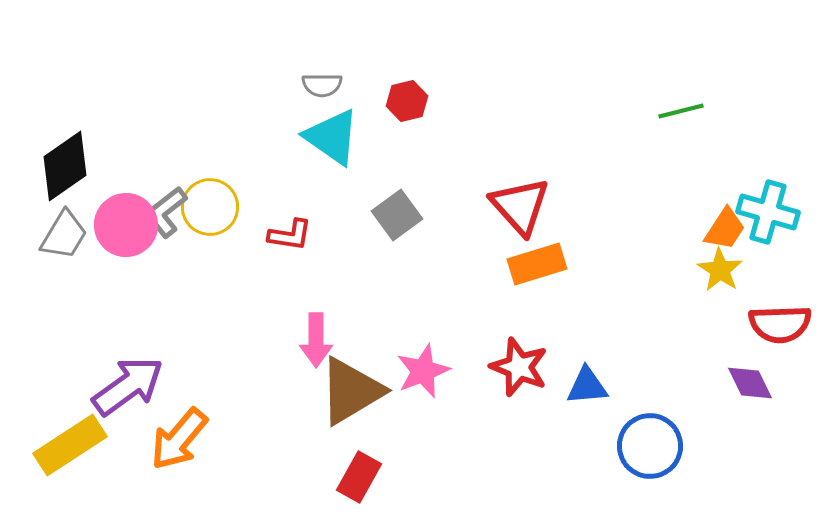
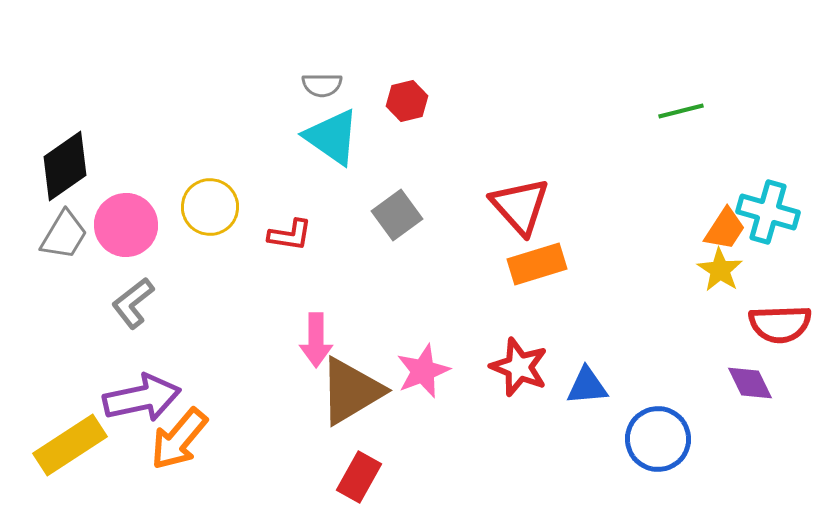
gray L-shape: moved 33 px left, 91 px down
purple arrow: moved 14 px right, 12 px down; rotated 24 degrees clockwise
blue circle: moved 8 px right, 7 px up
